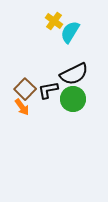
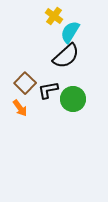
yellow cross: moved 5 px up
black semicircle: moved 8 px left, 18 px up; rotated 16 degrees counterclockwise
brown square: moved 6 px up
orange arrow: moved 2 px left, 1 px down
